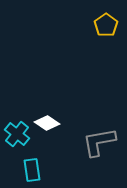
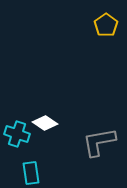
white diamond: moved 2 px left
cyan cross: rotated 20 degrees counterclockwise
cyan rectangle: moved 1 px left, 3 px down
